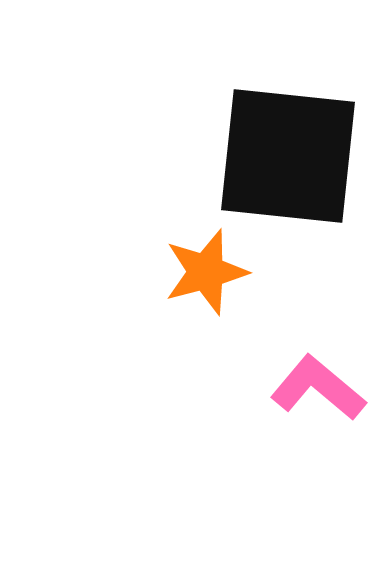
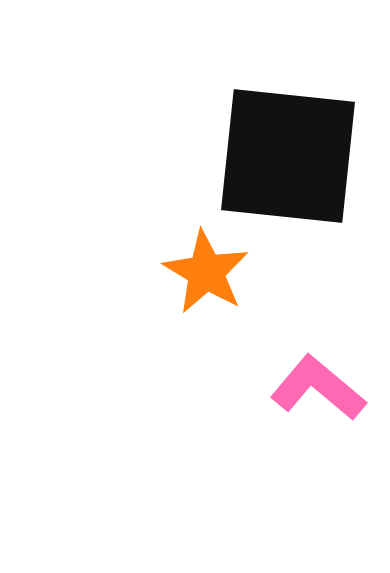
orange star: rotated 26 degrees counterclockwise
